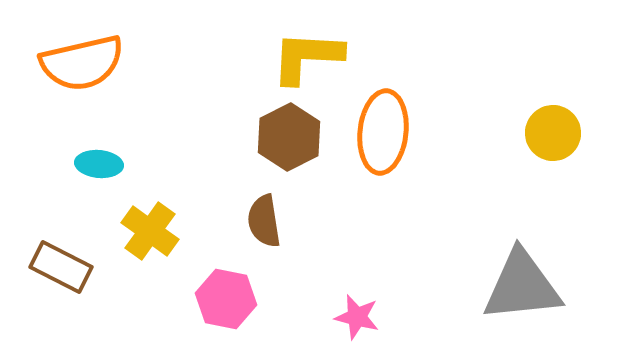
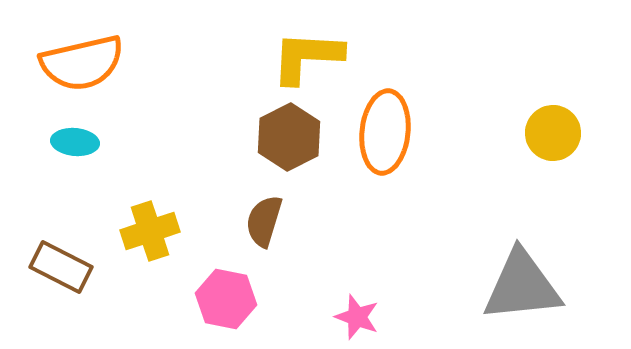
orange ellipse: moved 2 px right
cyan ellipse: moved 24 px left, 22 px up
brown semicircle: rotated 26 degrees clockwise
yellow cross: rotated 36 degrees clockwise
pink star: rotated 6 degrees clockwise
